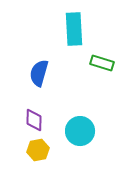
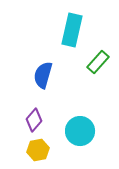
cyan rectangle: moved 2 px left, 1 px down; rotated 16 degrees clockwise
green rectangle: moved 4 px left, 1 px up; rotated 65 degrees counterclockwise
blue semicircle: moved 4 px right, 2 px down
purple diamond: rotated 40 degrees clockwise
